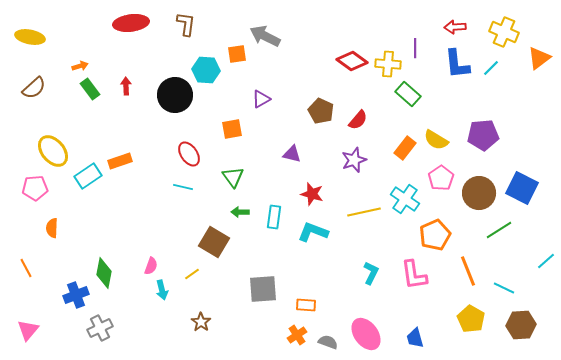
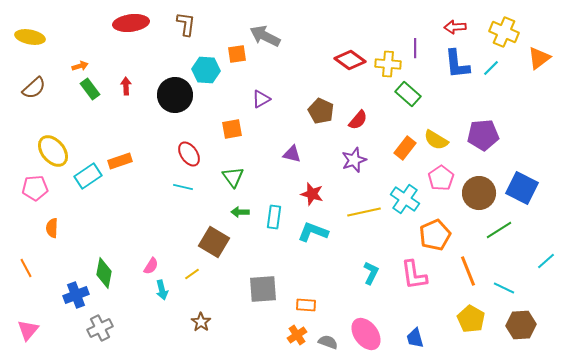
red diamond at (352, 61): moved 2 px left, 1 px up
pink semicircle at (151, 266): rotated 12 degrees clockwise
